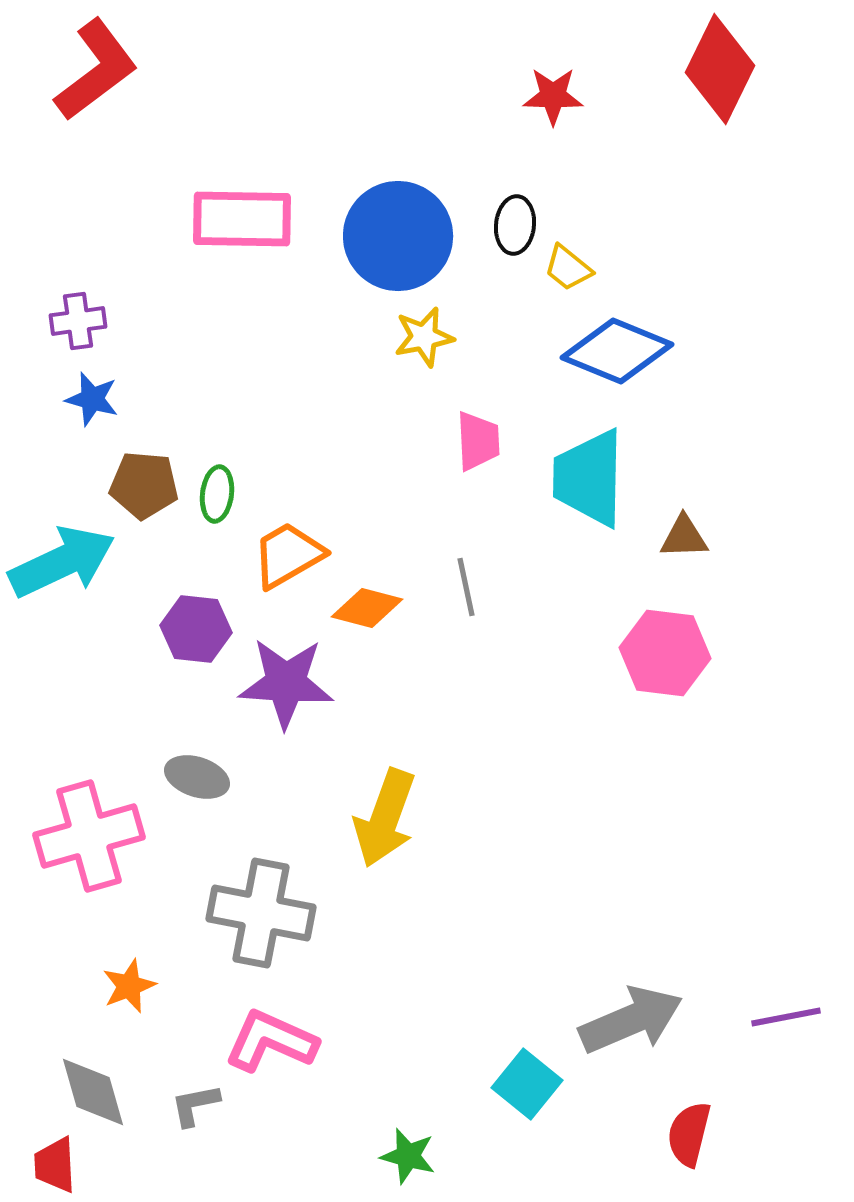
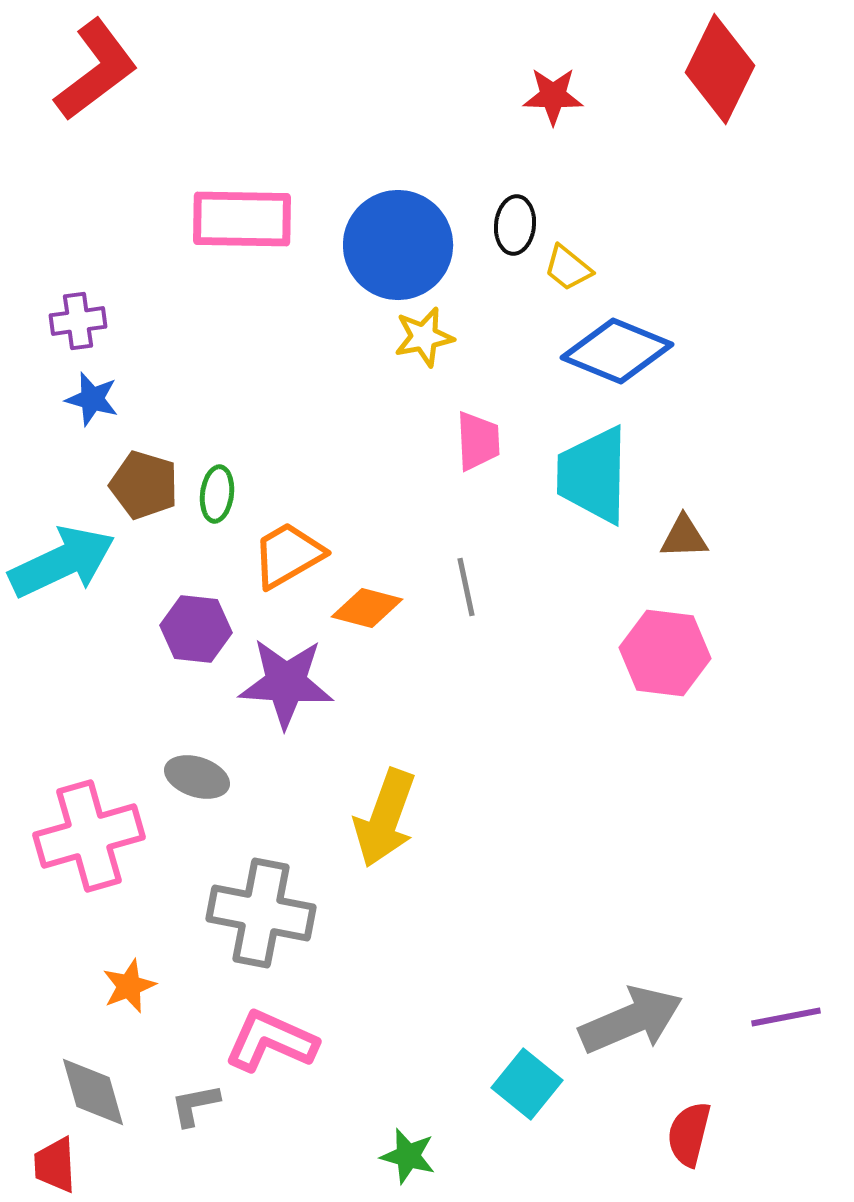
blue circle: moved 9 px down
cyan trapezoid: moved 4 px right, 3 px up
brown pentagon: rotated 12 degrees clockwise
